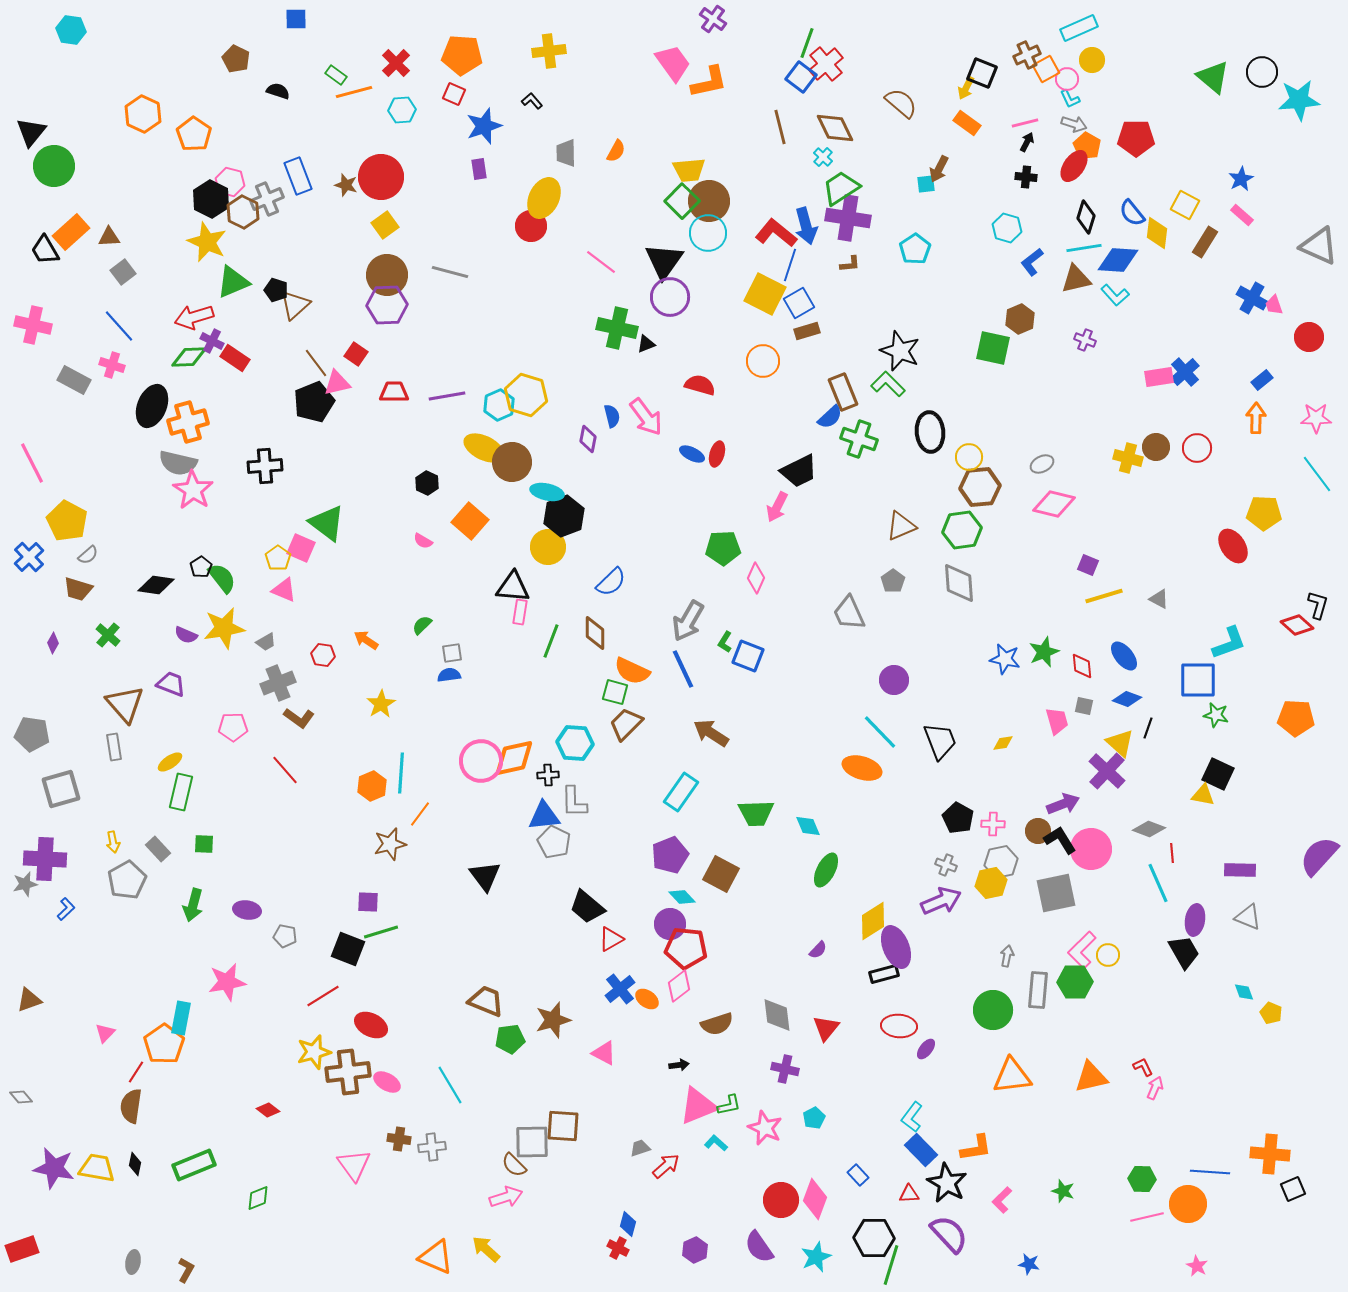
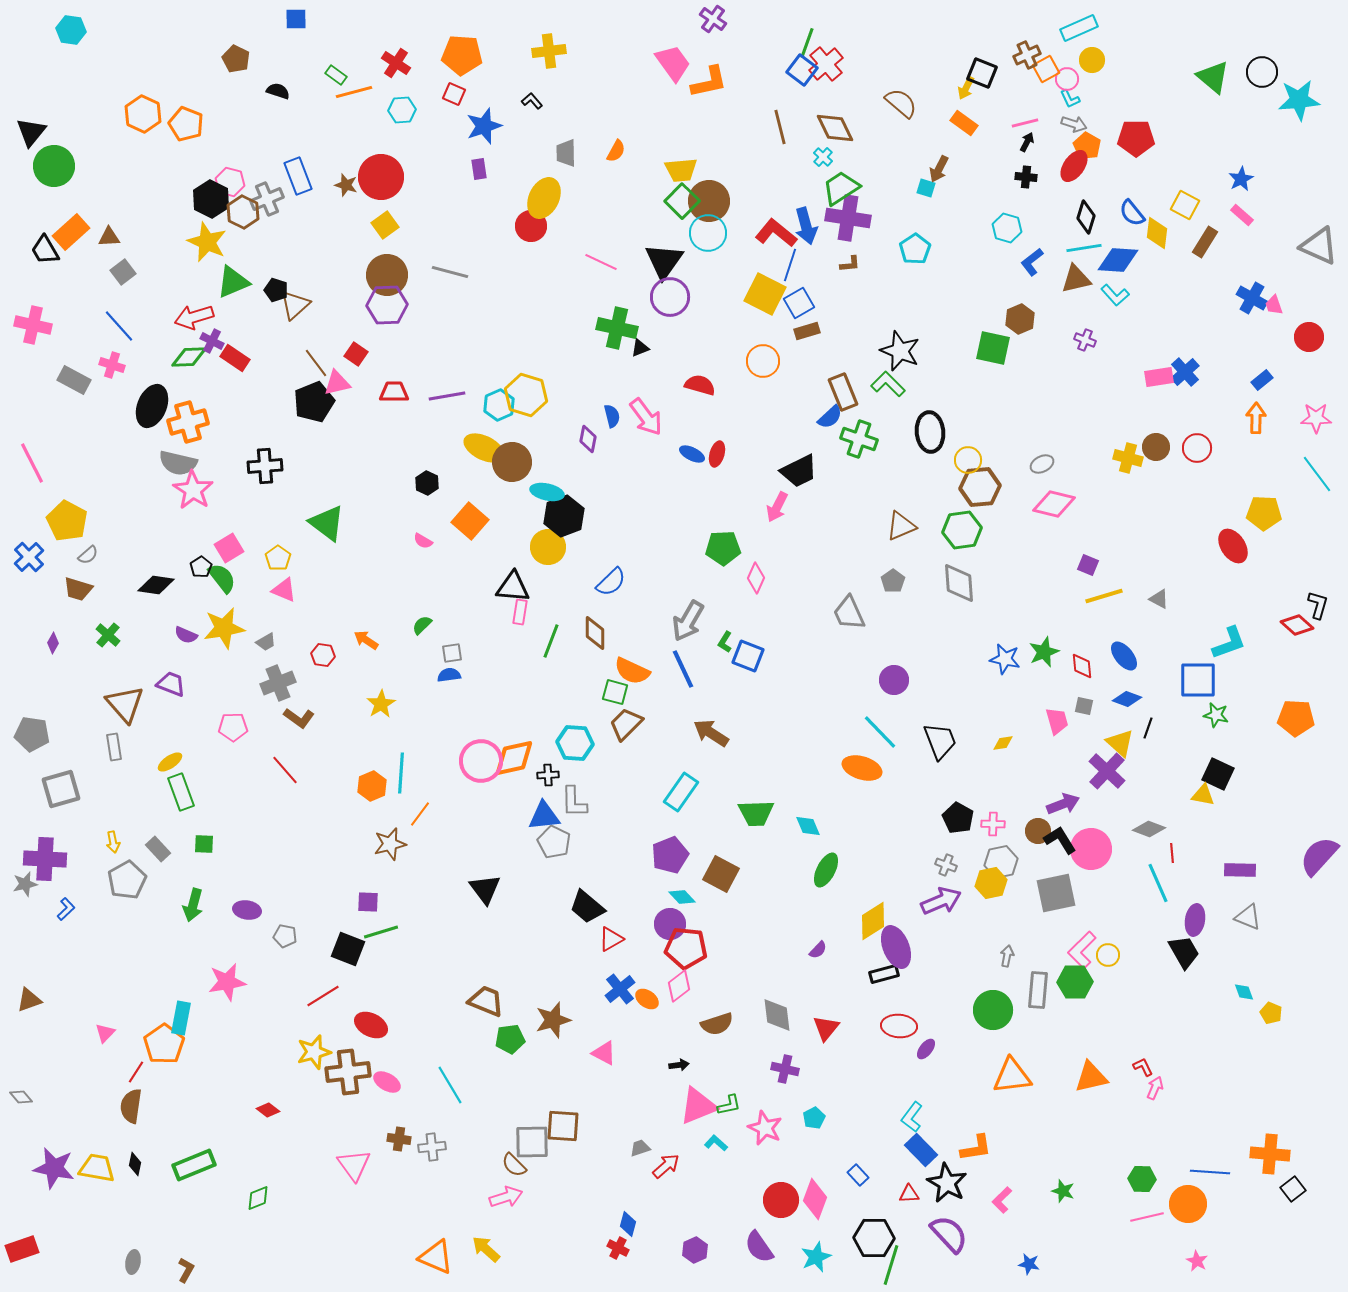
red cross at (396, 63): rotated 12 degrees counterclockwise
blue square at (801, 77): moved 1 px right, 7 px up
orange rectangle at (967, 123): moved 3 px left
orange pentagon at (194, 134): moved 8 px left, 10 px up; rotated 12 degrees counterclockwise
yellow trapezoid at (689, 170): moved 8 px left
cyan square at (926, 184): moved 4 px down; rotated 24 degrees clockwise
pink line at (601, 262): rotated 12 degrees counterclockwise
black triangle at (646, 344): moved 6 px left, 4 px down
yellow circle at (969, 457): moved 1 px left, 3 px down
pink square at (301, 548): moved 72 px left; rotated 36 degrees clockwise
green rectangle at (181, 792): rotated 33 degrees counterclockwise
black triangle at (485, 876): moved 13 px down
black square at (1293, 1189): rotated 15 degrees counterclockwise
pink star at (1197, 1266): moved 5 px up
